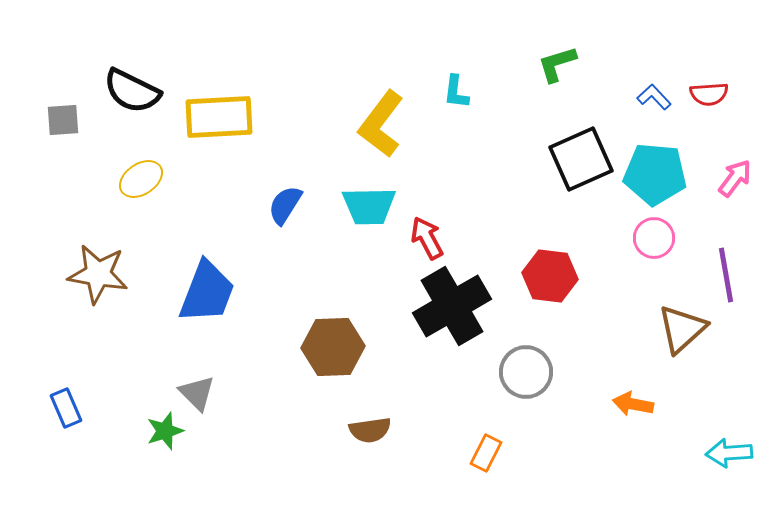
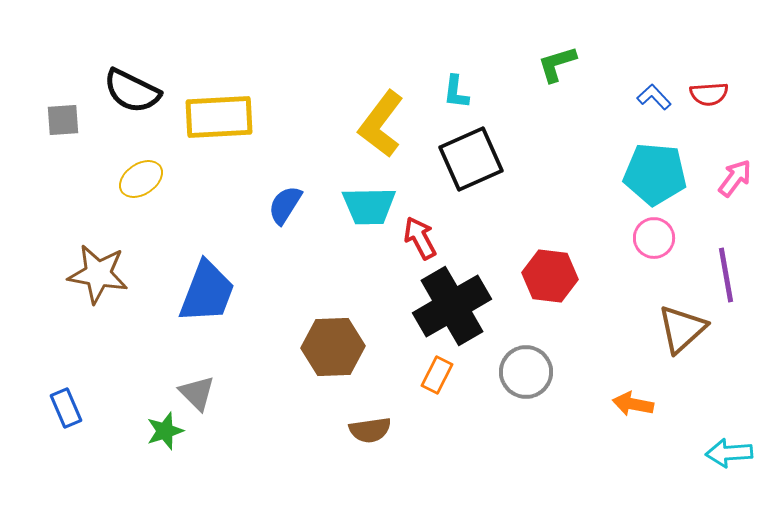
black square: moved 110 px left
red arrow: moved 7 px left
orange rectangle: moved 49 px left, 78 px up
